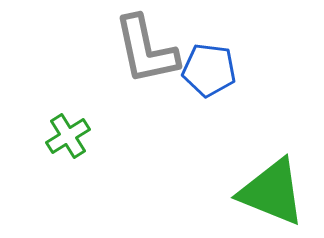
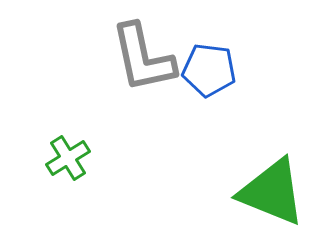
gray L-shape: moved 3 px left, 8 px down
green cross: moved 22 px down
